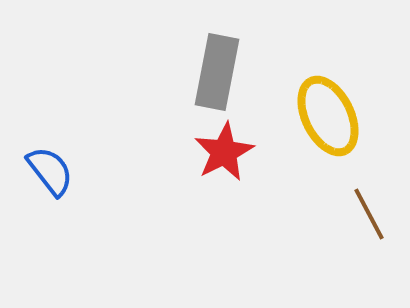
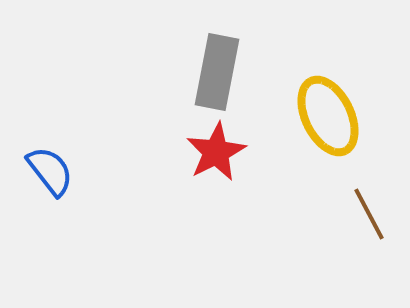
red star: moved 8 px left
